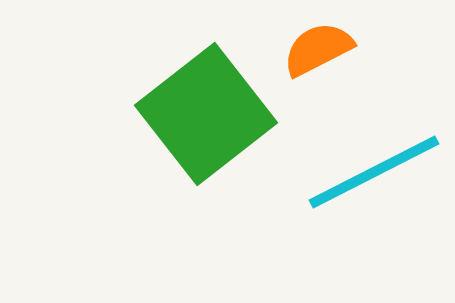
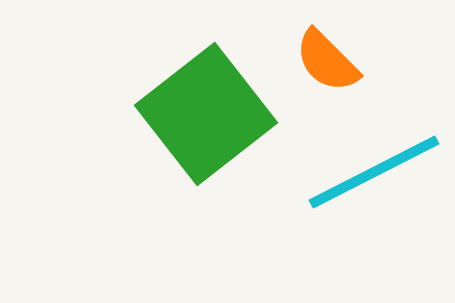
orange semicircle: moved 9 px right, 12 px down; rotated 108 degrees counterclockwise
